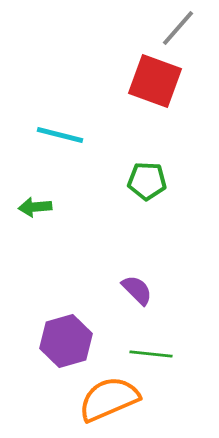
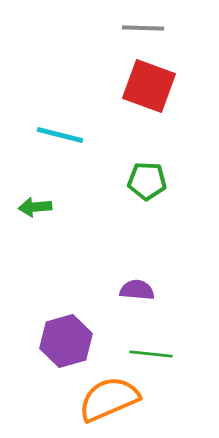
gray line: moved 35 px left; rotated 51 degrees clockwise
red square: moved 6 px left, 5 px down
purple semicircle: rotated 40 degrees counterclockwise
